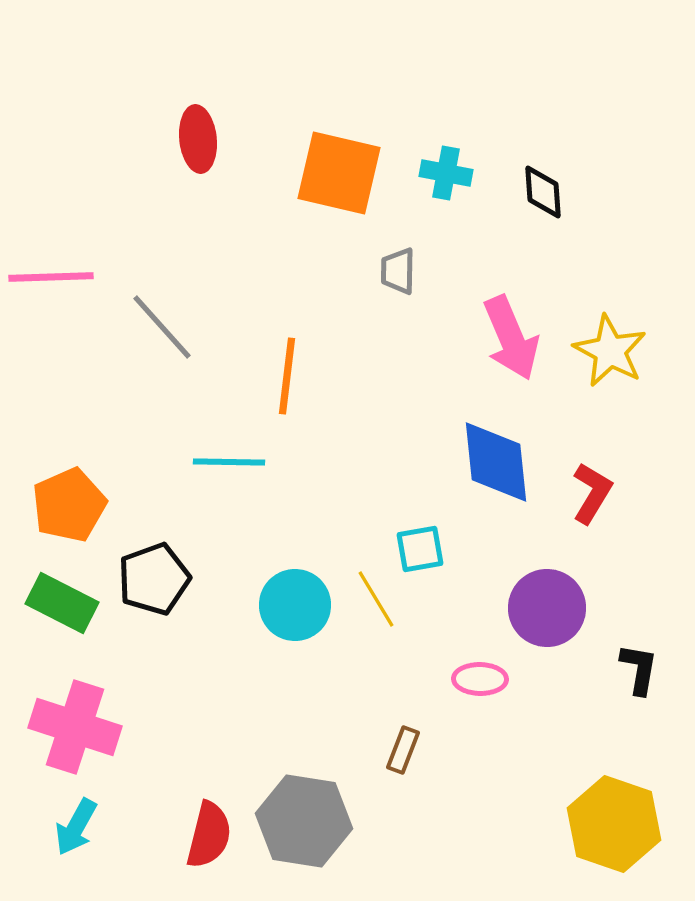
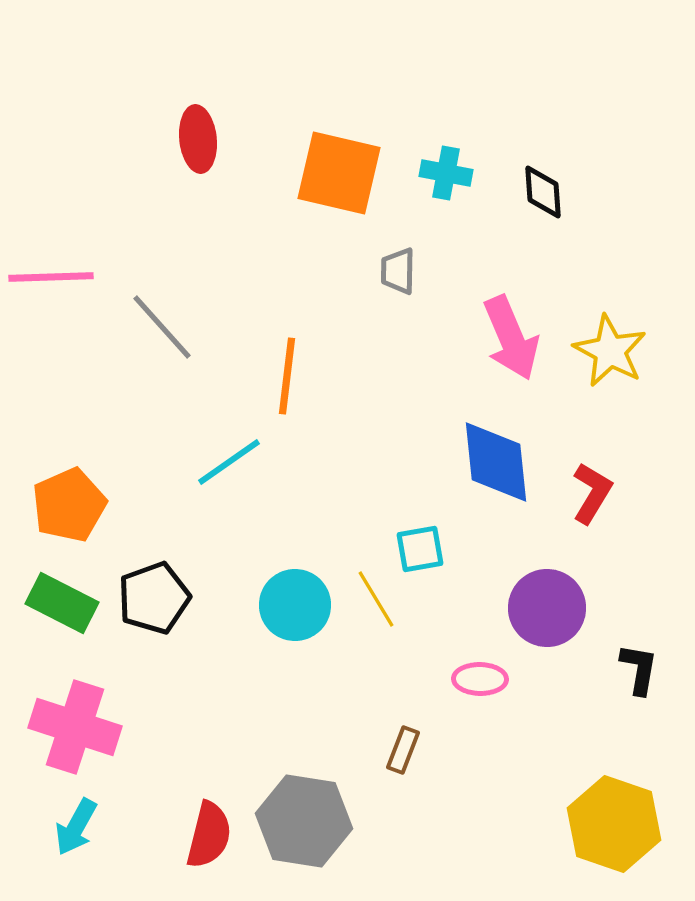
cyan line: rotated 36 degrees counterclockwise
black pentagon: moved 19 px down
